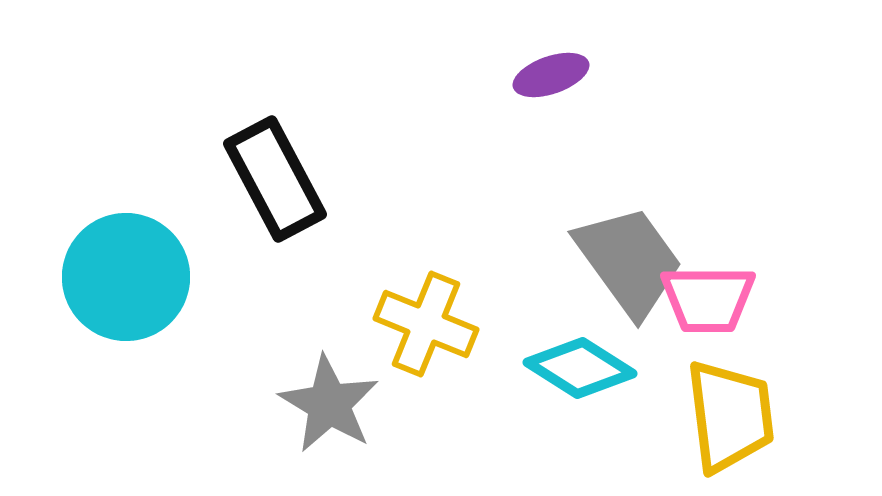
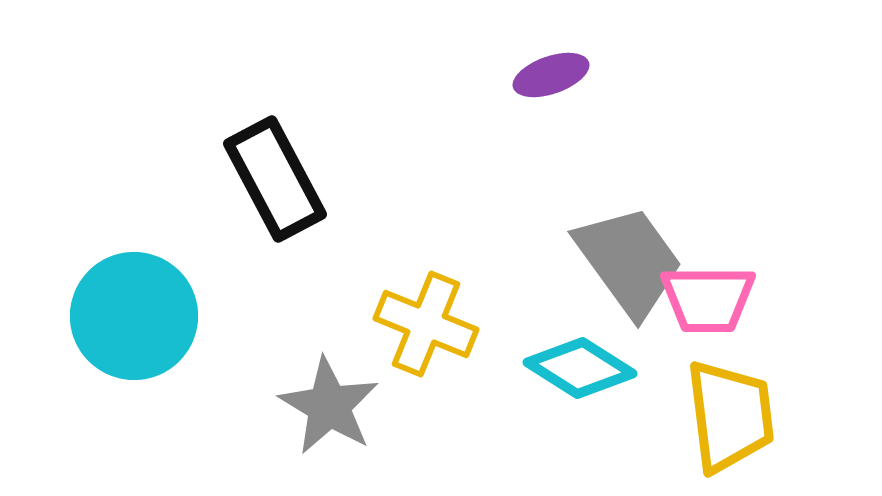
cyan circle: moved 8 px right, 39 px down
gray star: moved 2 px down
